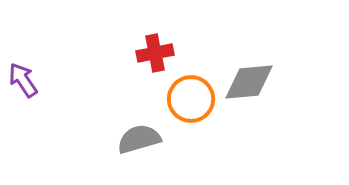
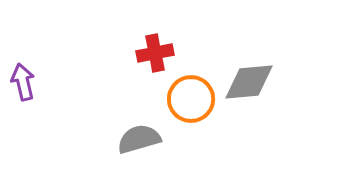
purple arrow: moved 2 px down; rotated 21 degrees clockwise
